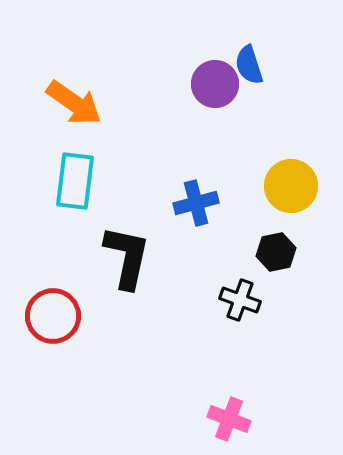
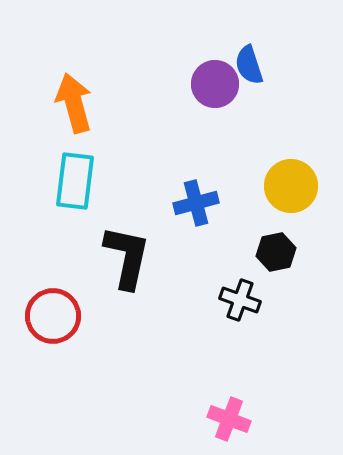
orange arrow: rotated 140 degrees counterclockwise
